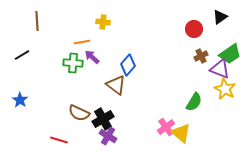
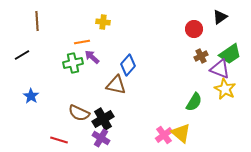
green cross: rotated 18 degrees counterclockwise
brown triangle: rotated 25 degrees counterclockwise
blue star: moved 11 px right, 4 px up
pink cross: moved 2 px left, 8 px down
purple cross: moved 7 px left, 2 px down
